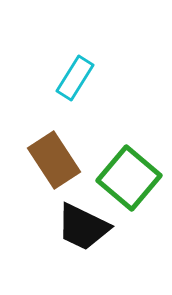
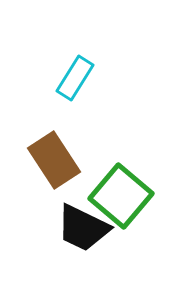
green square: moved 8 px left, 18 px down
black trapezoid: moved 1 px down
